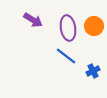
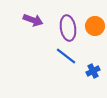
purple arrow: rotated 12 degrees counterclockwise
orange circle: moved 1 px right
